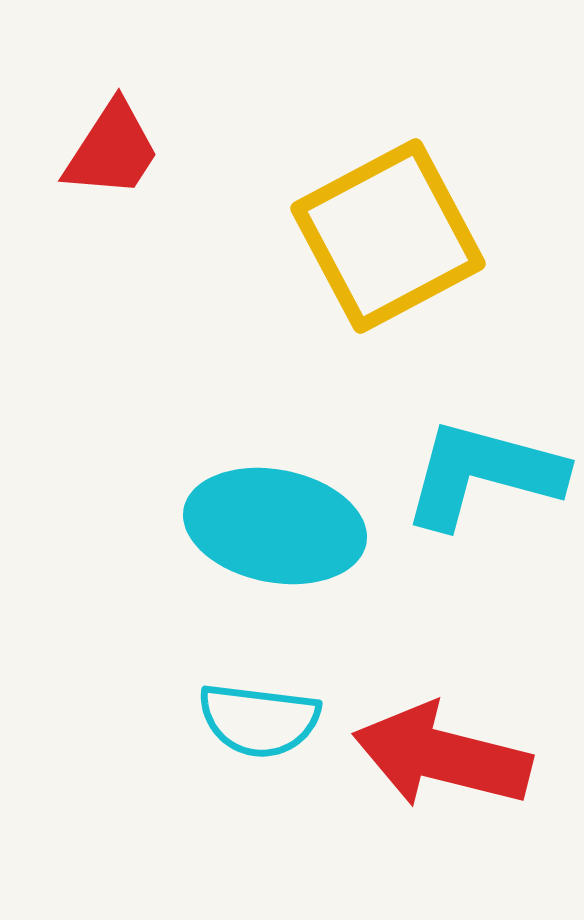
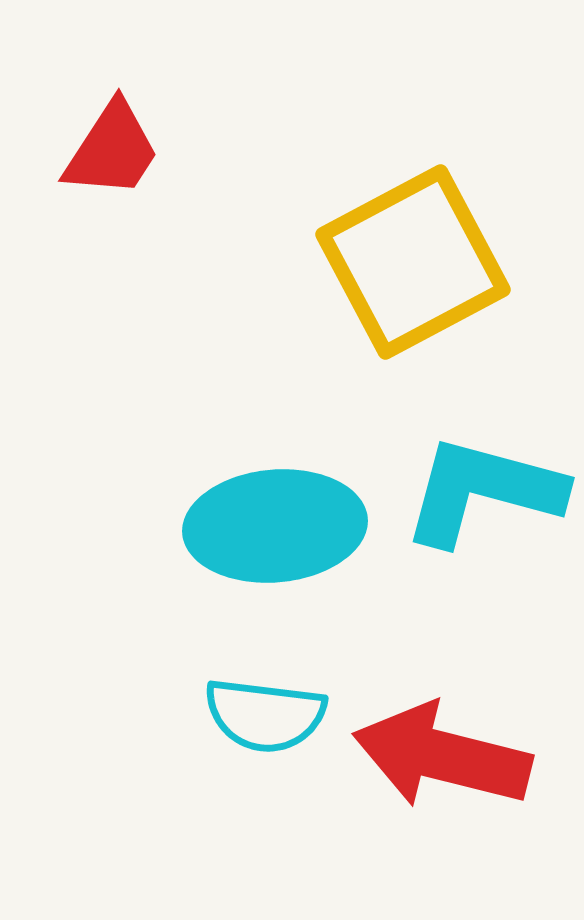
yellow square: moved 25 px right, 26 px down
cyan L-shape: moved 17 px down
cyan ellipse: rotated 16 degrees counterclockwise
cyan semicircle: moved 6 px right, 5 px up
